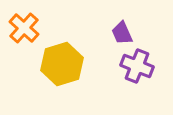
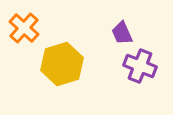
purple cross: moved 3 px right
